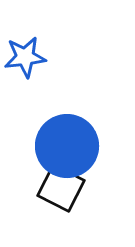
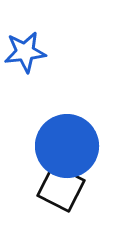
blue star: moved 5 px up
